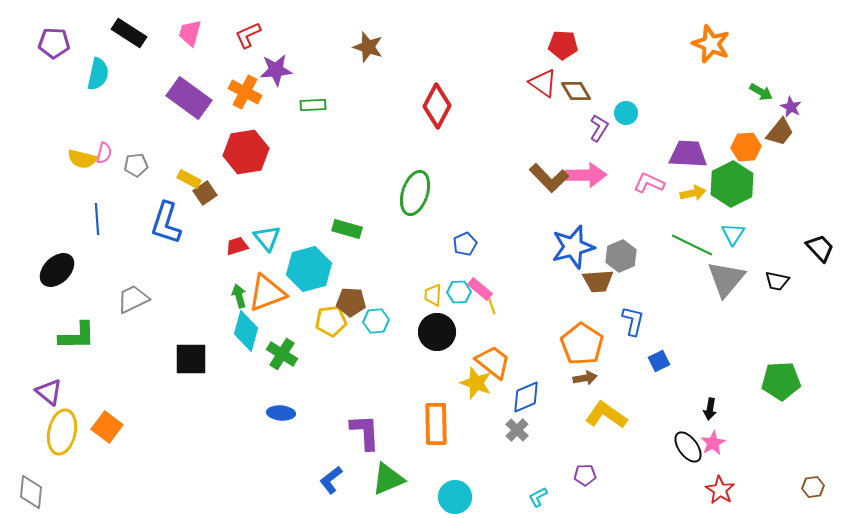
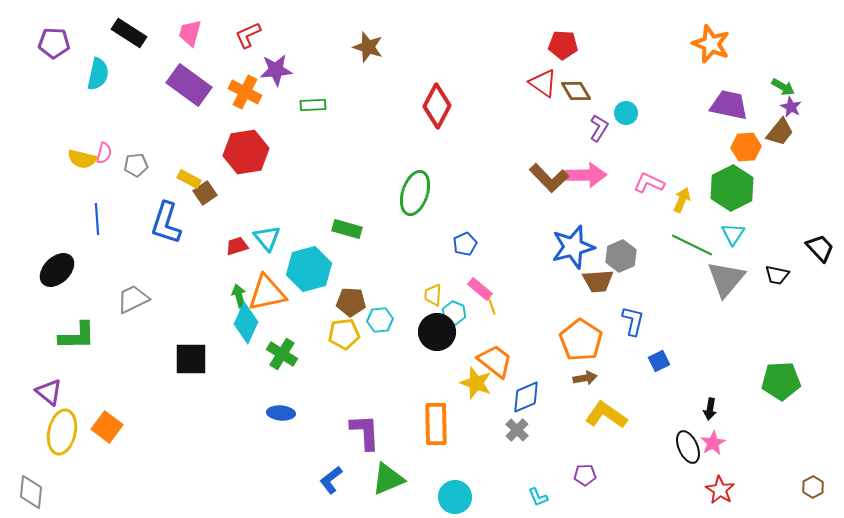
green arrow at (761, 92): moved 22 px right, 5 px up
purple rectangle at (189, 98): moved 13 px up
purple trapezoid at (688, 154): moved 41 px right, 49 px up; rotated 9 degrees clockwise
green hexagon at (732, 184): moved 4 px down
yellow arrow at (693, 193): moved 11 px left, 7 px down; rotated 55 degrees counterclockwise
black trapezoid at (777, 281): moved 6 px up
cyan hexagon at (459, 292): moved 5 px left, 21 px down; rotated 25 degrees clockwise
orange triangle at (267, 293): rotated 9 degrees clockwise
yellow pentagon at (331, 321): moved 13 px right, 13 px down
cyan hexagon at (376, 321): moved 4 px right, 1 px up
cyan diamond at (246, 331): moved 8 px up; rotated 9 degrees clockwise
orange pentagon at (582, 344): moved 1 px left, 4 px up
orange trapezoid at (493, 362): moved 2 px right, 1 px up
black ellipse at (688, 447): rotated 12 degrees clockwise
brown hexagon at (813, 487): rotated 20 degrees counterclockwise
cyan L-shape at (538, 497): rotated 85 degrees counterclockwise
